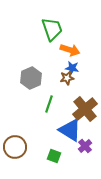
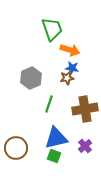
brown cross: rotated 30 degrees clockwise
blue triangle: moved 14 px left, 8 px down; rotated 45 degrees counterclockwise
brown circle: moved 1 px right, 1 px down
